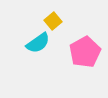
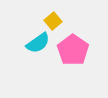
pink pentagon: moved 12 px left, 2 px up; rotated 8 degrees counterclockwise
